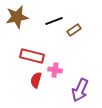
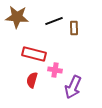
brown star: rotated 15 degrees clockwise
brown rectangle: moved 2 px up; rotated 56 degrees counterclockwise
red rectangle: moved 2 px right, 2 px up
red semicircle: moved 4 px left
purple arrow: moved 7 px left, 3 px up
